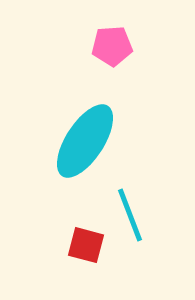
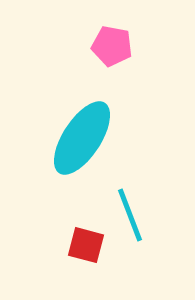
pink pentagon: rotated 15 degrees clockwise
cyan ellipse: moved 3 px left, 3 px up
